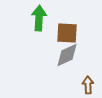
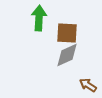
brown arrow: rotated 54 degrees counterclockwise
